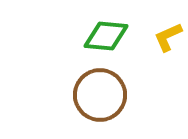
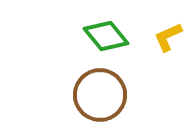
green diamond: rotated 45 degrees clockwise
